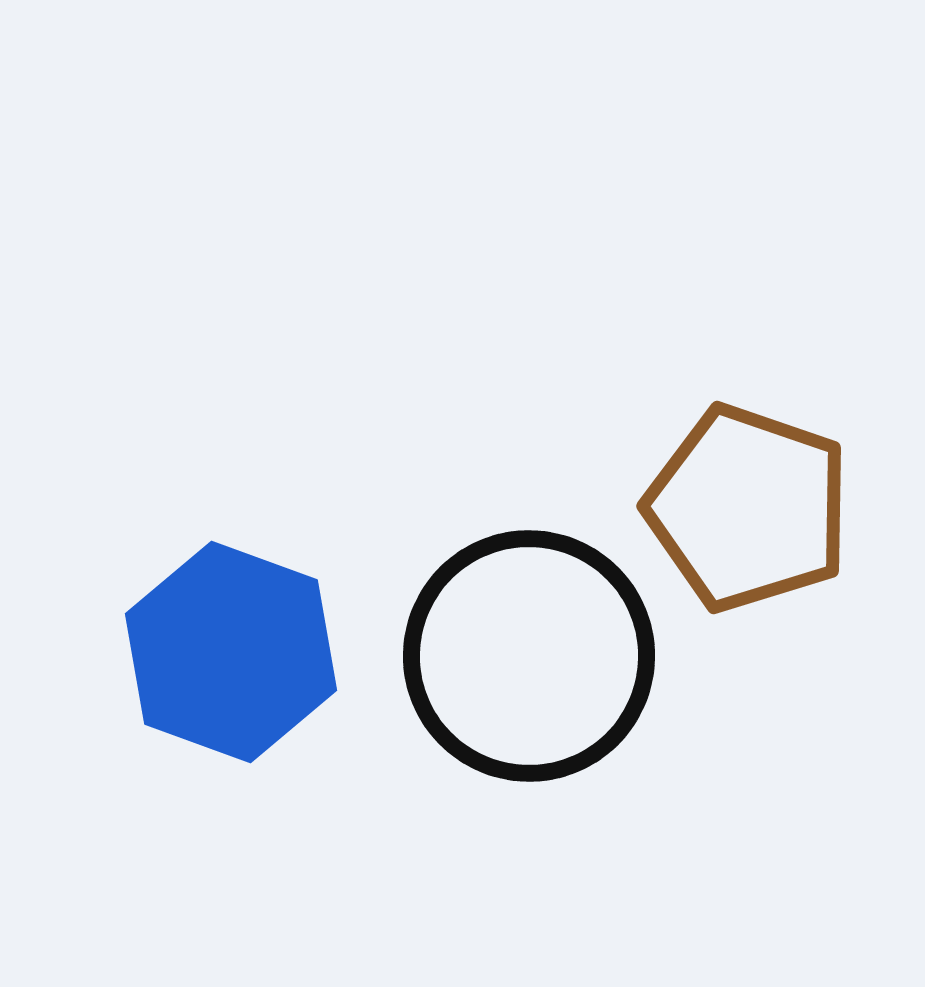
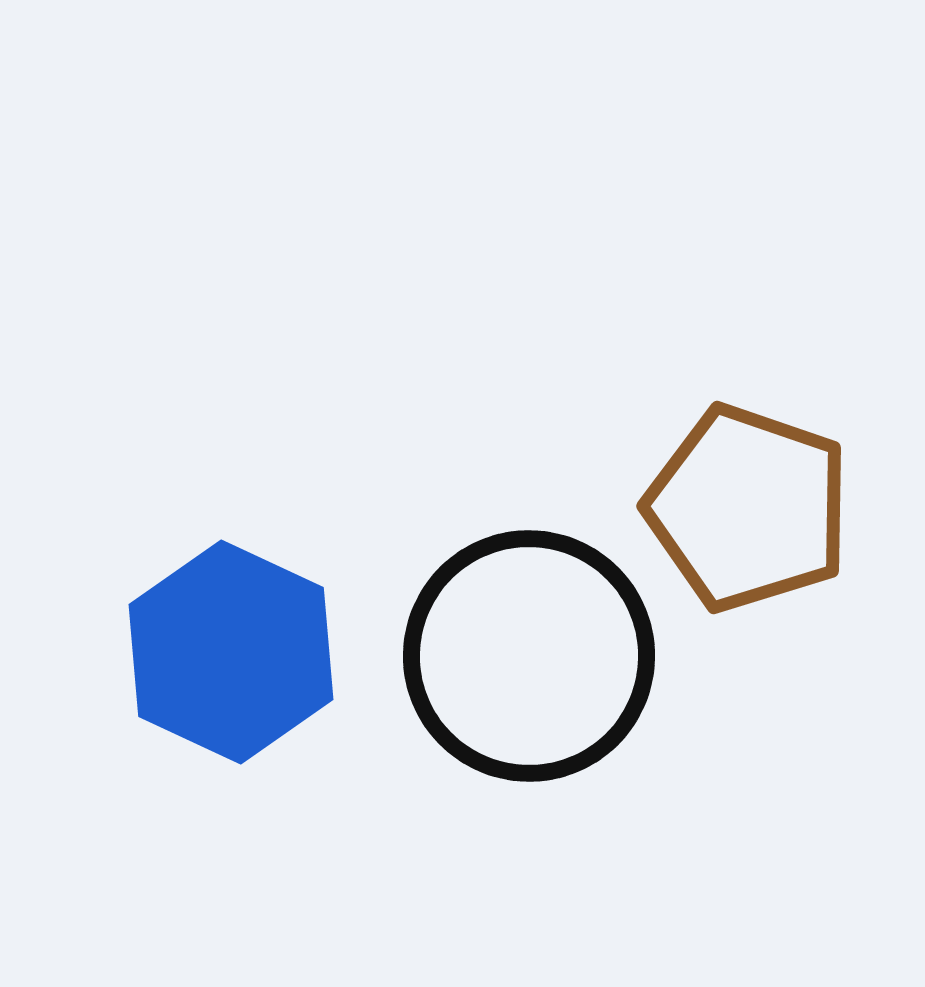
blue hexagon: rotated 5 degrees clockwise
